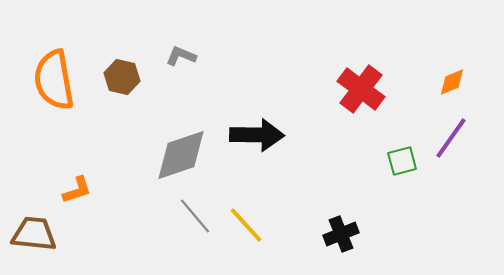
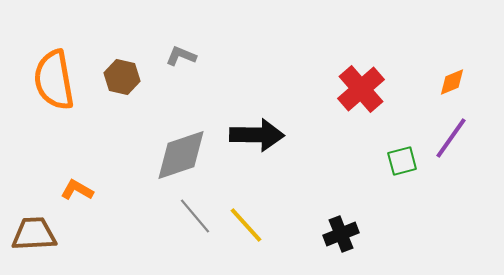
red cross: rotated 12 degrees clockwise
orange L-shape: rotated 132 degrees counterclockwise
brown trapezoid: rotated 9 degrees counterclockwise
